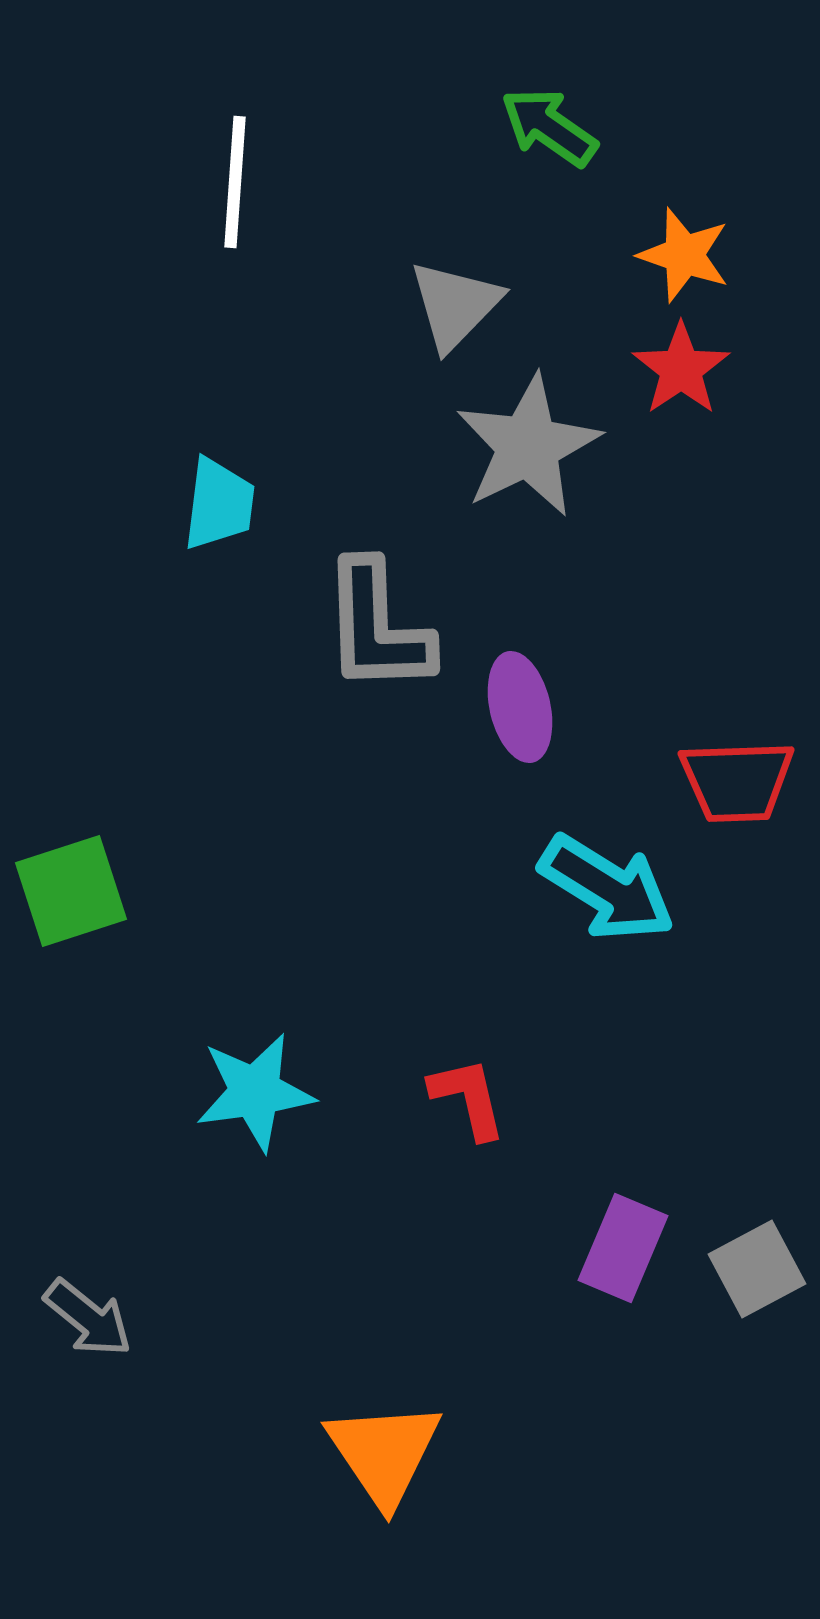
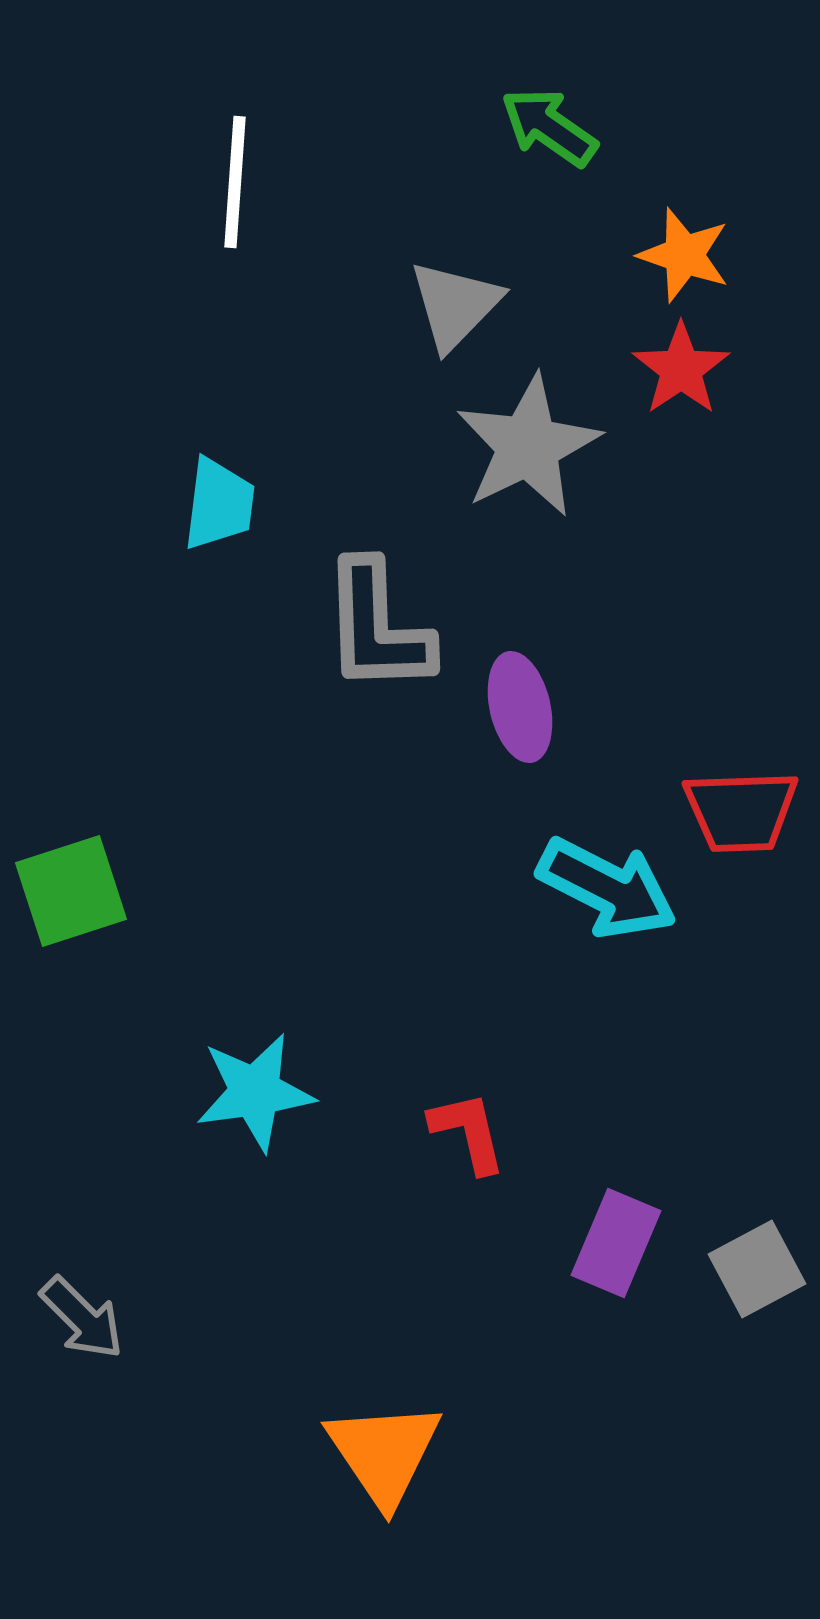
red trapezoid: moved 4 px right, 30 px down
cyan arrow: rotated 5 degrees counterclockwise
red L-shape: moved 34 px down
purple rectangle: moved 7 px left, 5 px up
gray arrow: moved 6 px left; rotated 6 degrees clockwise
